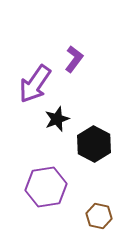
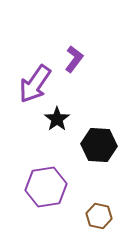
black star: rotated 15 degrees counterclockwise
black hexagon: moved 5 px right, 1 px down; rotated 24 degrees counterclockwise
